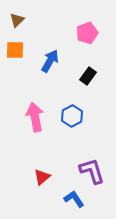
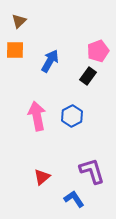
brown triangle: moved 2 px right, 1 px down
pink pentagon: moved 11 px right, 18 px down
pink arrow: moved 2 px right, 1 px up
